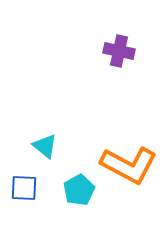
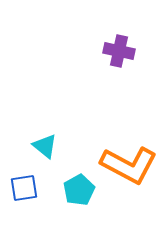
blue square: rotated 12 degrees counterclockwise
